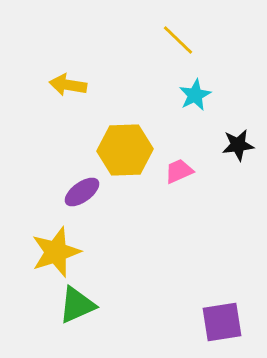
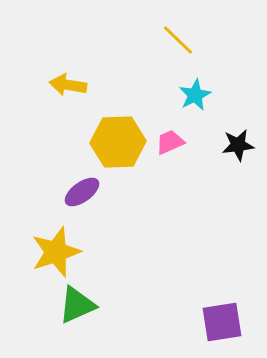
yellow hexagon: moved 7 px left, 8 px up
pink trapezoid: moved 9 px left, 29 px up
